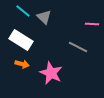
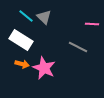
cyan line: moved 3 px right, 5 px down
pink star: moved 7 px left, 5 px up
